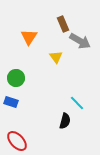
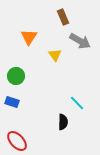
brown rectangle: moved 7 px up
yellow triangle: moved 1 px left, 2 px up
green circle: moved 2 px up
blue rectangle: moved 1 px right
black semicircle: moved 2 px left, 1 px down; rotated 14 degrees counterclockwise
